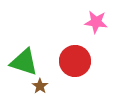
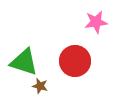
pink star: rotated 15 degrees counterclockwise
brown star: rotated 21 degrees counterclockwise
